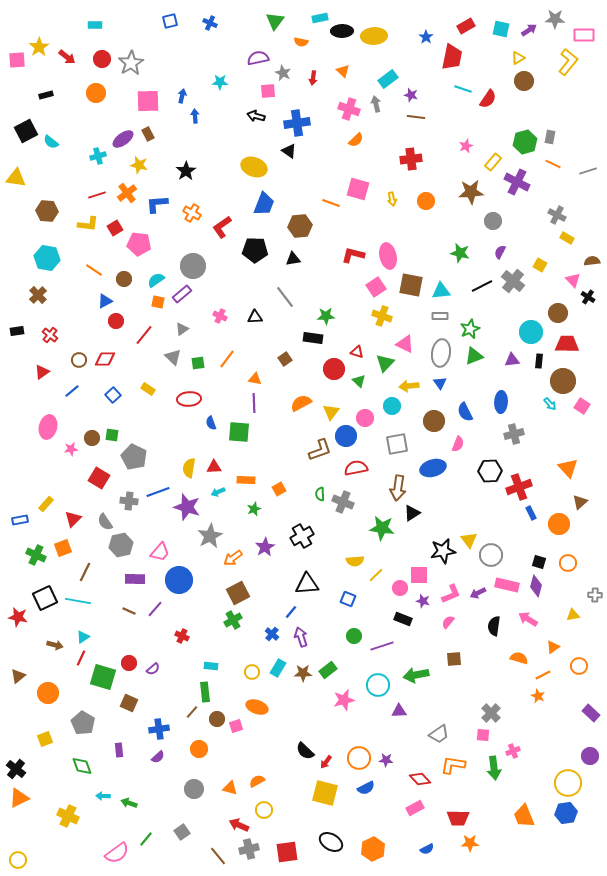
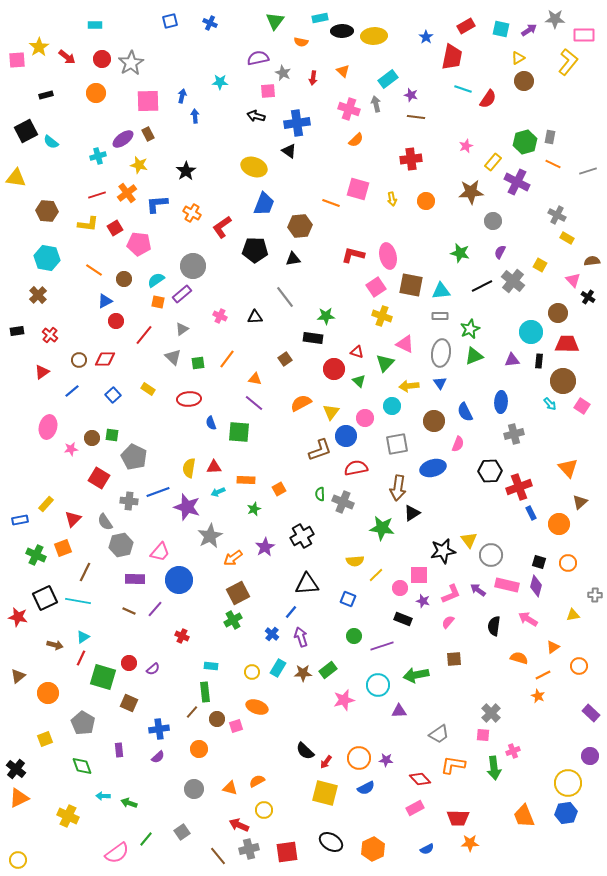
purple line at (254, 403): rotated 48 degrees counterclockwise
purple arrow at (478, 593): moved 3 px up; rotated 63 degrees clockwise
